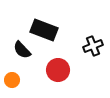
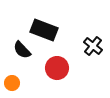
black cross: rotated 30 degrees counterclockwise
red circle: moved 1 px left, 2 px up
orange circle: moved 3 px down
